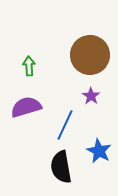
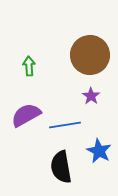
purple semicircle: moved 8 px down; rotated 12 degrees counterclockwise
blue line: rotated 56 degrees clockwise
